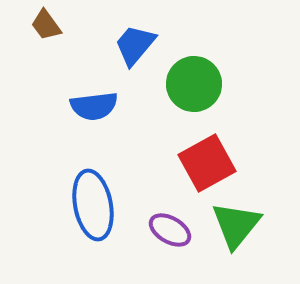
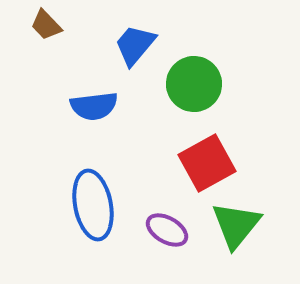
brown trapezoid: rotated 8 degrees counterclockwise
purple ellipse: moved 3 px left
